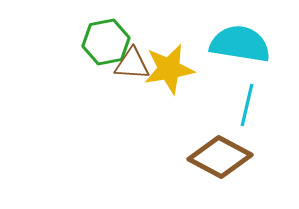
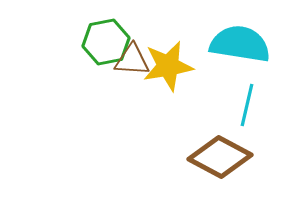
brown triangle: moved 4 px up
yellow star: moved 1 px left, 3 px up
